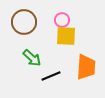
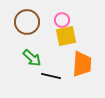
brown circle: moved 3 px right
yellow square: rotated 15 degrees counterclockwise
orange trapezoid: moved 4 px left, 3 px up
black line: rotated 36 degrees clockwise
